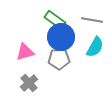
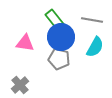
green rectangle: rotated 15 degrees clockwise
pink triangle: moved 9 px up; rotated 24 degrees clockwise
gray pentagon: rotated 15 degrees clockwise
gray cross: moved 9 px left, 2 px down
